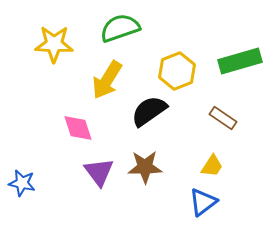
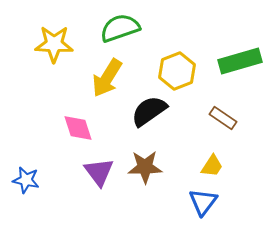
yellow arrow: moved 2 px up
blue star: moved 4 px right, 3 px up
blue triangle: rotated 16 degrees counterclockwise
